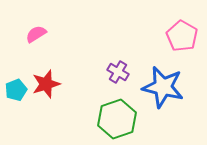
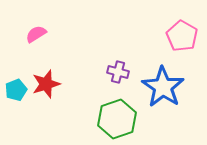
purple cross: rotated 15 degrees counterclockwise
blue star: rotated 21 degrees clockwise
